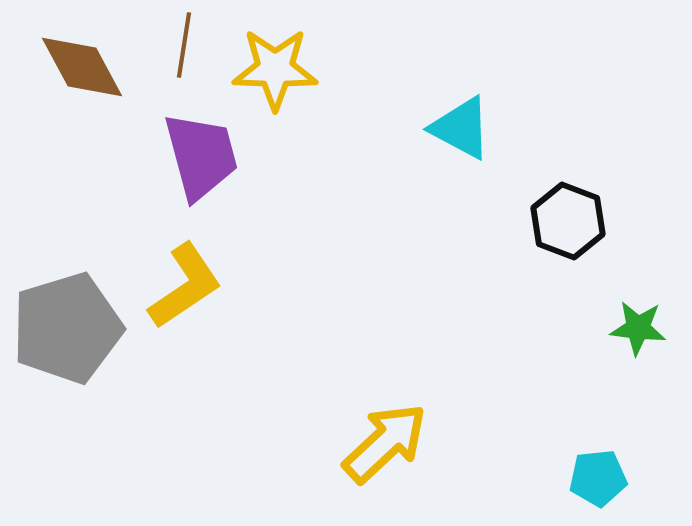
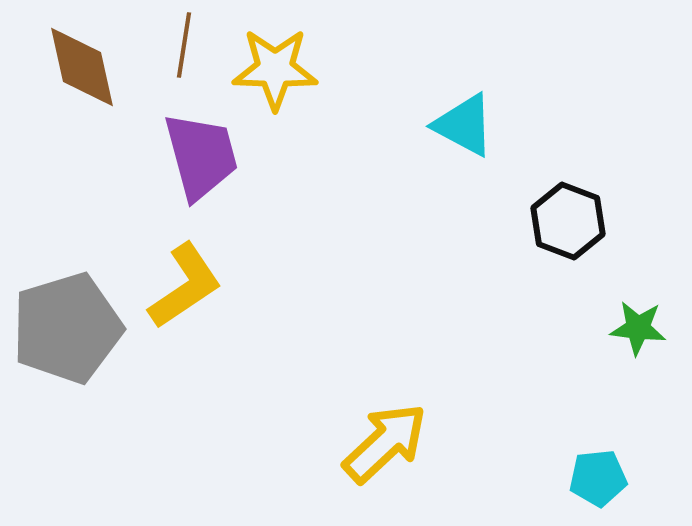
brown diamond: rotated 16 degrees clockwise
cyan triangle: moved 3 px right, 3 px up
